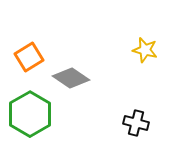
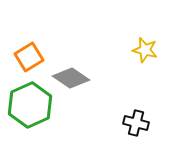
green hexagon: moved 9 px up; rotated 6 degrees clockwise
